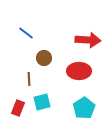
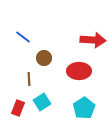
blue line: moved 3 px left, 4 px down
red arrow: moved 5 px right
cyan square: rotated 18 degrees counterclockwise
